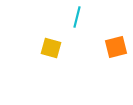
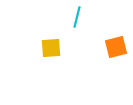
yellow square: rotated 20 degrees counterclockwise
